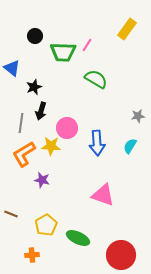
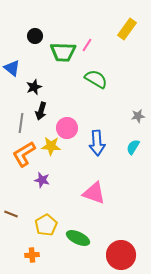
cyan semicircle: moved 3 px right, 1 px down
pink triangle: moved 9 px left, 2 px up
